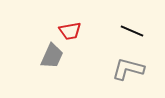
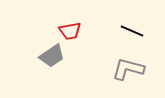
gray trapezoid: rotated 32 degrees clockwise
